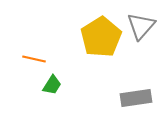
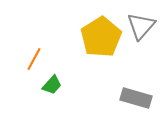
orange line: rotated 75 degrees counterclockwise
green trapezoid: rotated 10 degrees clockwise
gray rectangle: rotated 24 degrees clockwise
